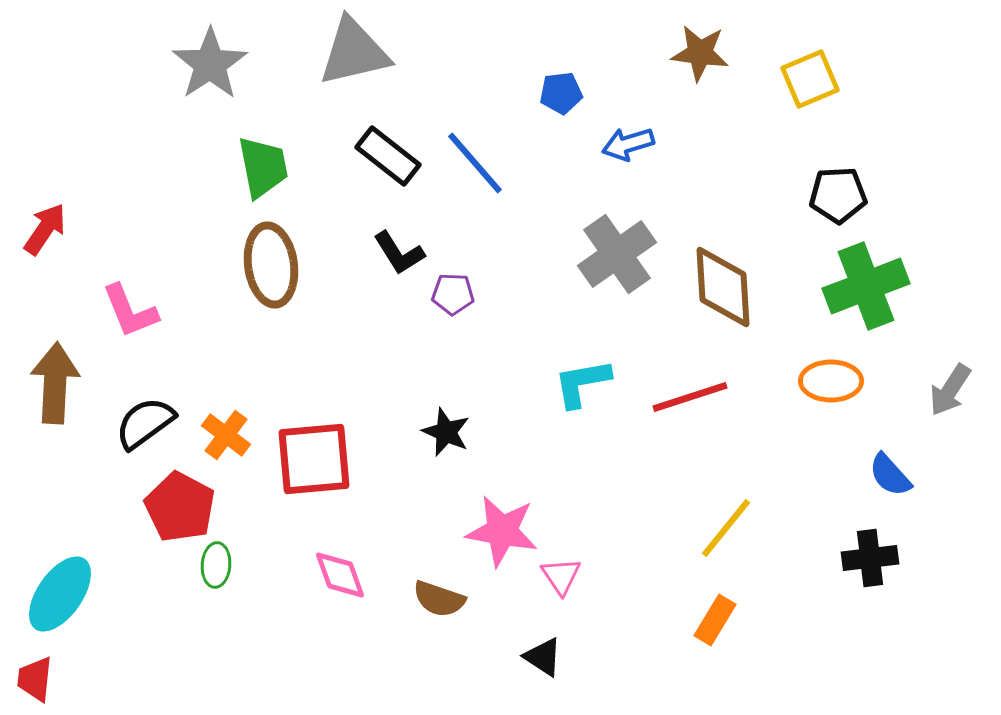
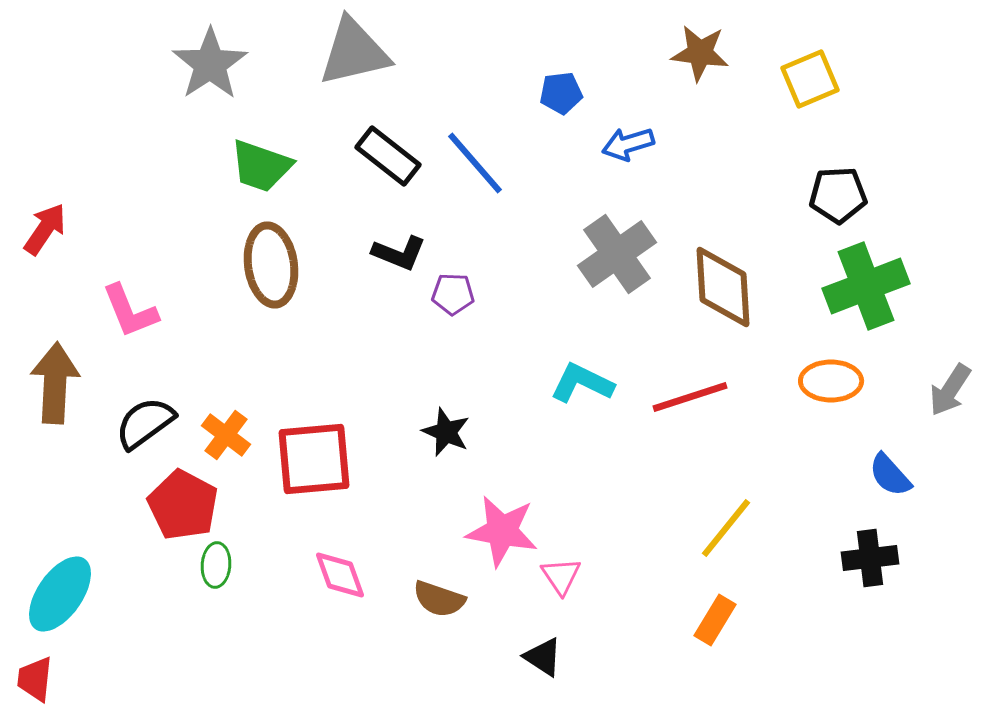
green trapezoid: moved 2 px left, 1 px up; rotated 120 degrees clockwise
black L-shape: rotated 36 degrees counterclockwise
cyan L-shape: rotated 36 degrees clockwise
red pentagon: moved 3 px right, 2 px up
